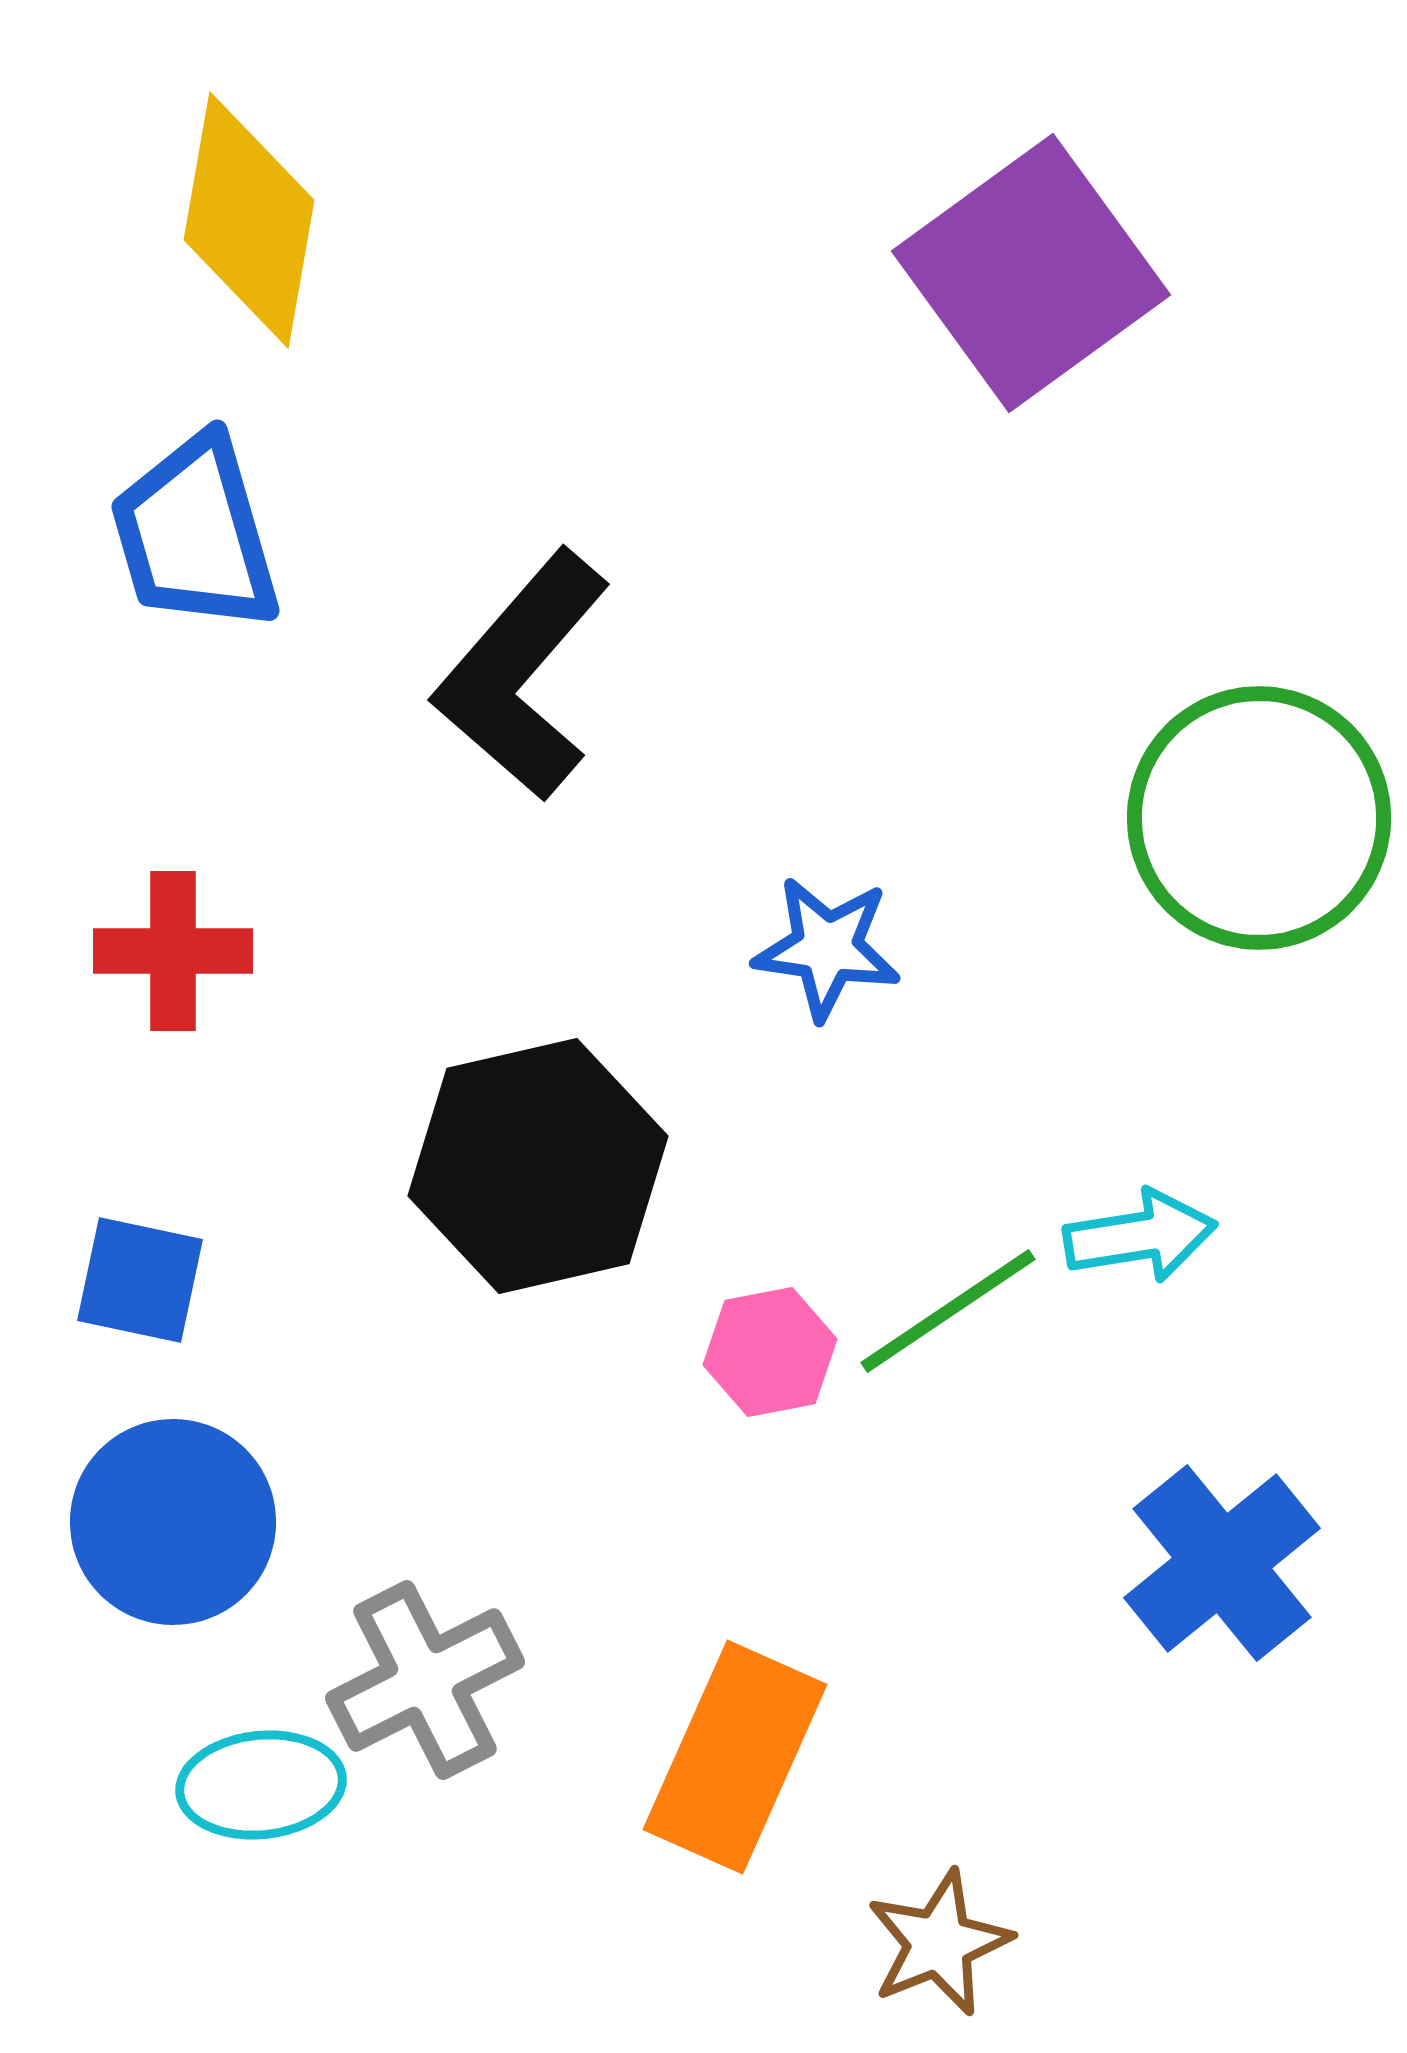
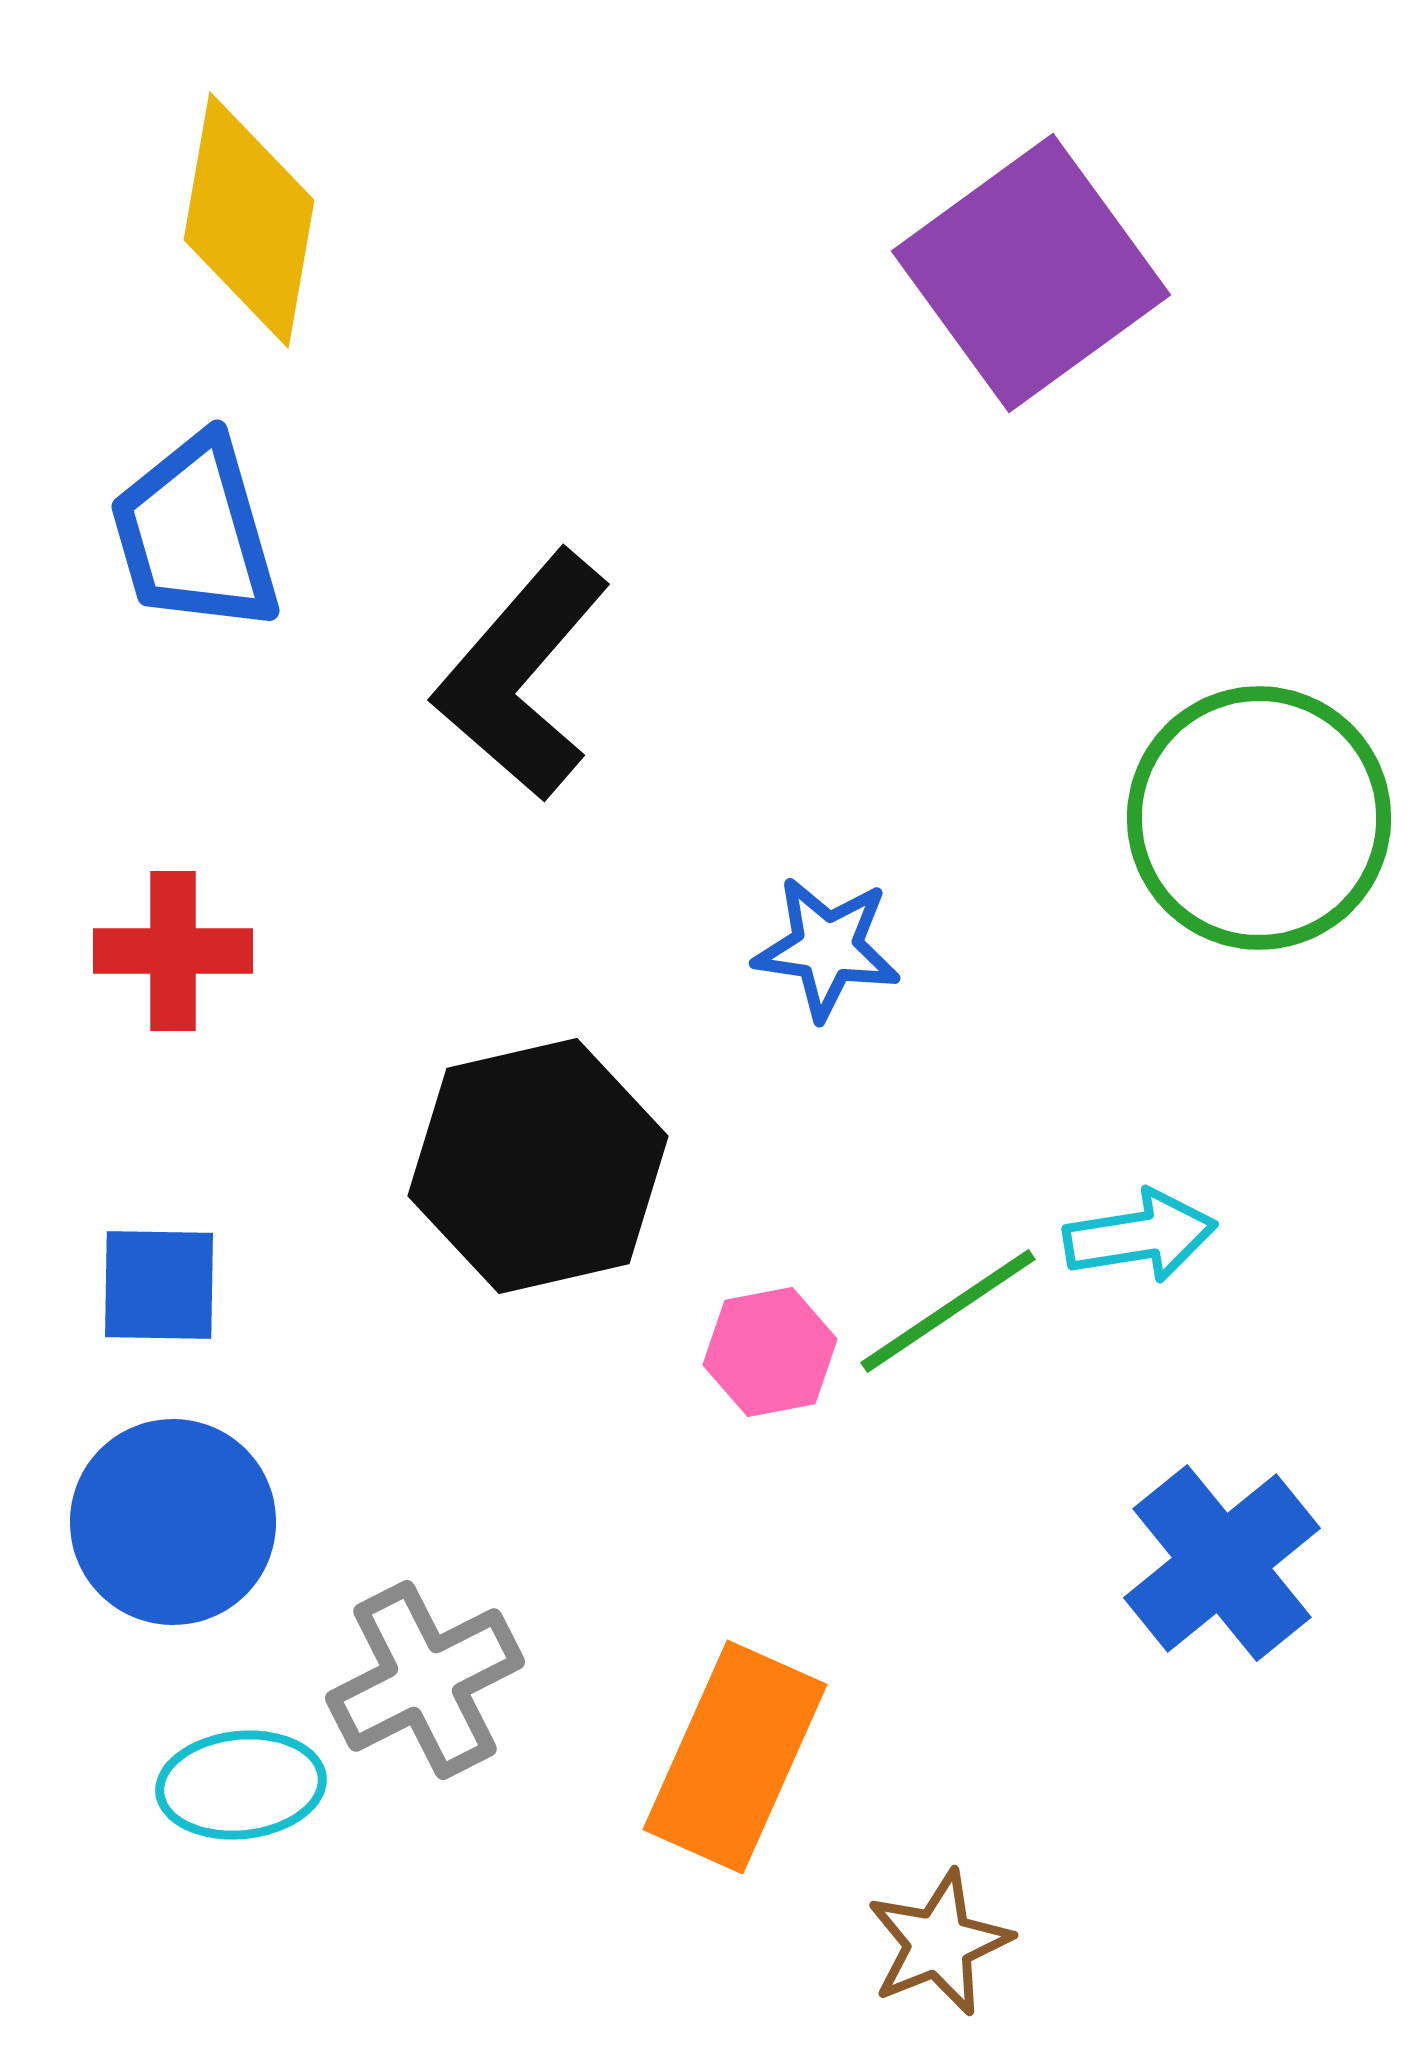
blue square: moved 19 px right, 5 px down; rotated 11 degrees counterclockwise
cyan ellipse: moved 20 px left
